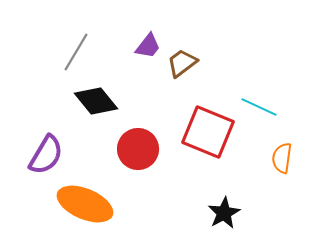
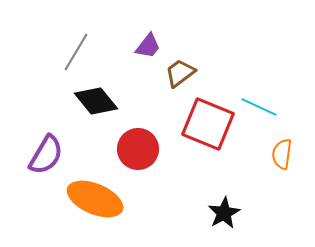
brown trapezoid: moved 2 px left, 10 px down
red square: moved 8 px up
orange semicircle: moved 4 px up
orange ellipse: moved 10 px right, 5 px up
